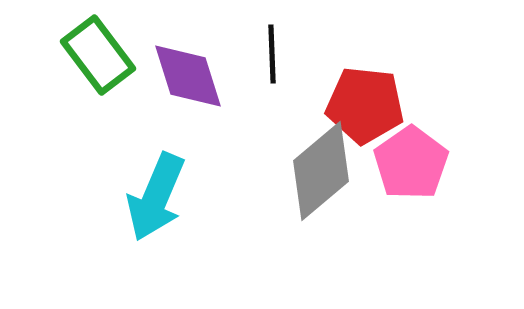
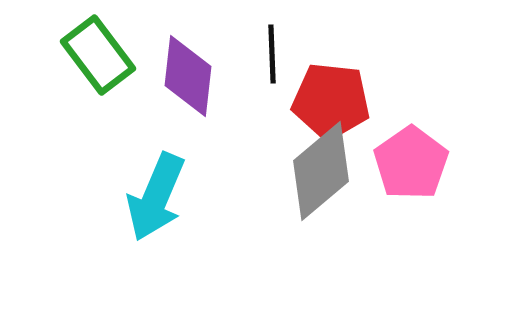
purple diamond: rotated 24 degrees clockwise
red pentagon: moved 34 px left, 4 px up
